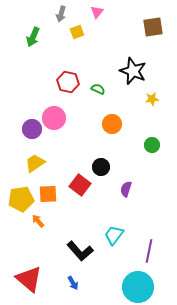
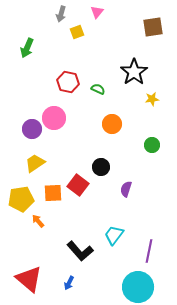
green arrow: moved 6 px left, 11 px down
black star: moved 1 px right, 1 px down; rotated 16 degrees clockwise
red square: moved 2 px left
orange square: moved 5 px right, 1 px up
blue arrow: moved 4 px left; rotated 56 degrees clockwise
